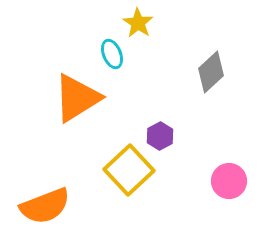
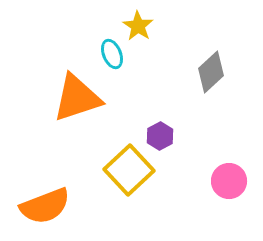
yellow star: moved 3 px down
orange triangle: rotated 14 degrees clockwise
